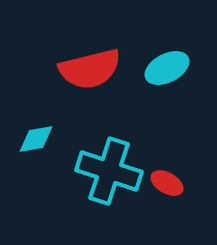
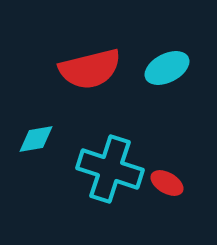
cyan cross: moved 1 px right, 2 px up
